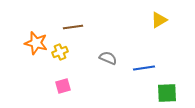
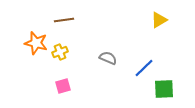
brown line: moved 9 px left, 7 px up
blue line: rotated 35 degrees counterclockwise
green square: moved 3 px left, 4 px up
